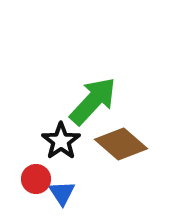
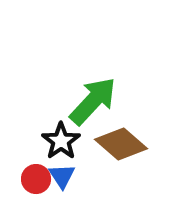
blue triangle: moved 17 px up
